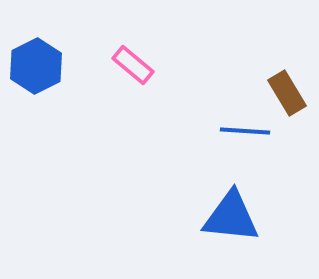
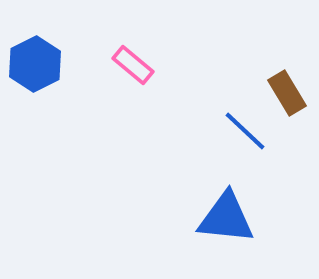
blue hexagon: moved 1 px left, 2 px up
blue line: rotated 39 degrees clockwise
blue triangle: moved 5 px left, 1 px down
